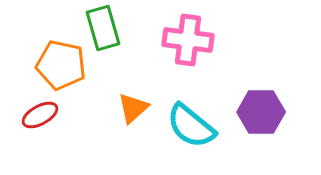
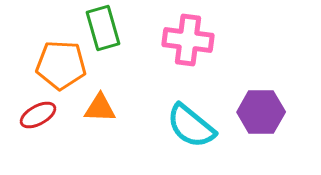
orange pentagon: rotated 9 degrees counterclockwise
orange triangle: moved 33 px left; rotated 44 degrees clockwise
red ellipse: moved 2 px left
